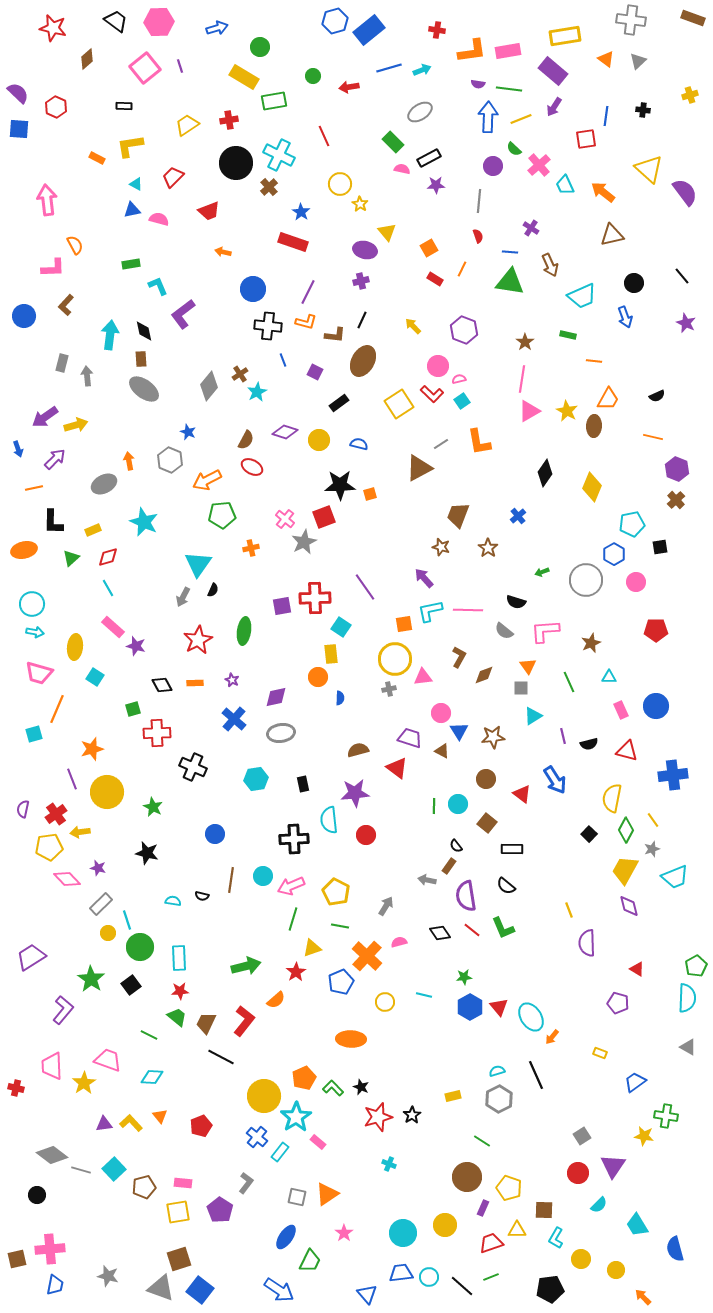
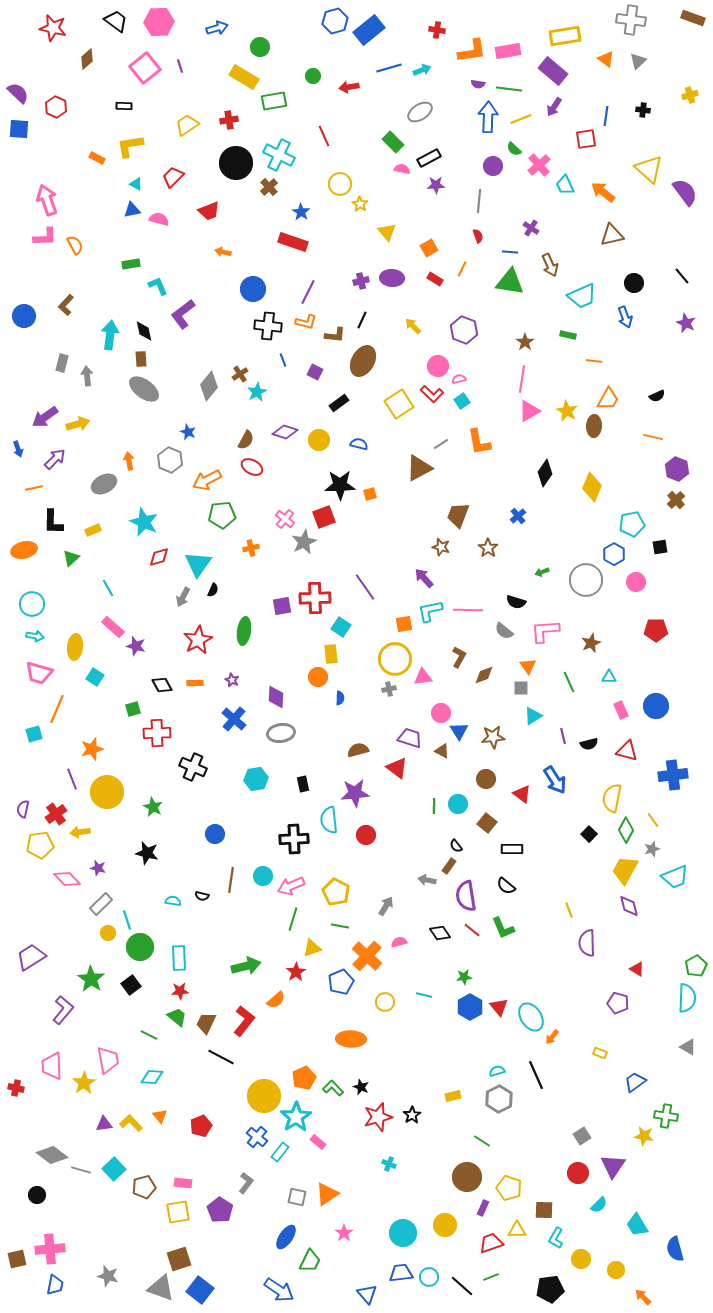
pink arrow at (47, 200): rotated 12 degrees counterclockwise
purple ellipse at (365, 250): moved 27 px right, 28 px down; rotated 10 degrees counterclockwise
pink L-shape at (53, 268): moved 8 px left, 31 px up
yellow arrow at (76, 425): moved 2 px right, 1 px up
red diamond at (108, 557): moved 51 px right
cyan arrow at (35, 632): moved 4 px down
purple diamond at (276, 697): rotated 75 degrees counterclockwise
yellow pentagon at (49, 847): moved 9 px left, 2 px up
pink trapezoid at (108, 1060): rotated 60 degrees clockwise
